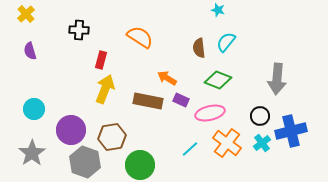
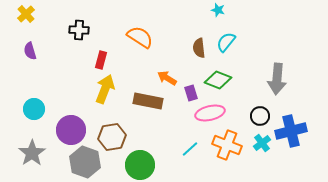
purple rectangle: moved 10 px right, 7 px up; rotated 49 degrees clockwise
orange cross: moved 2 px down; rotated 16 degrees counterclockwise
